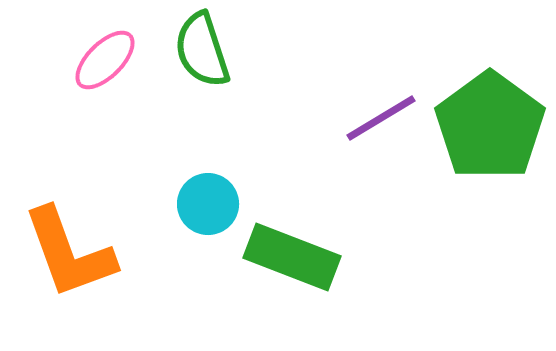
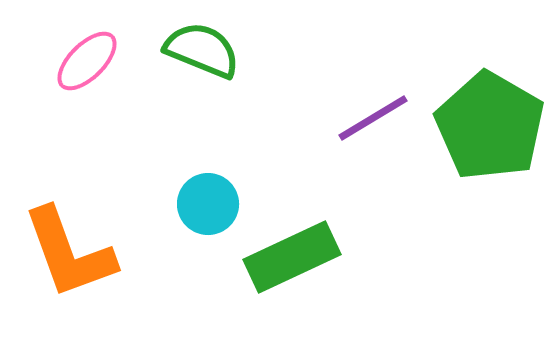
green semicircle: rotated 130 degrees clockwise
pink ellipse: moved 18 px left, 1 px down
purple line: moved 8 px left
green pentagon: rotated 6 degrees counterclockwise
green rectangle: rotated 46 degrees counterclockwise
